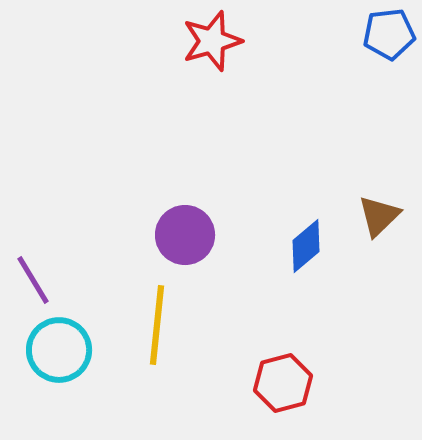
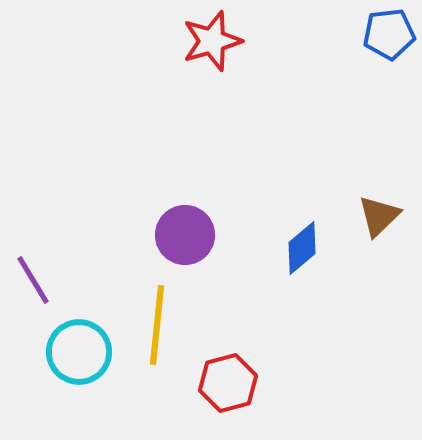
blue diamond: moved 4 px left, 2 px down
cyan circle: moved 20 px right, 2 px down
red hexagon: moved 55 px left
